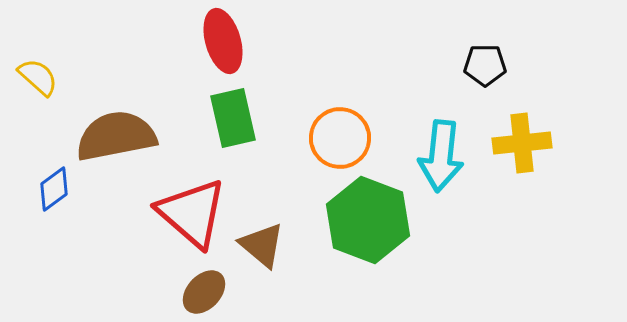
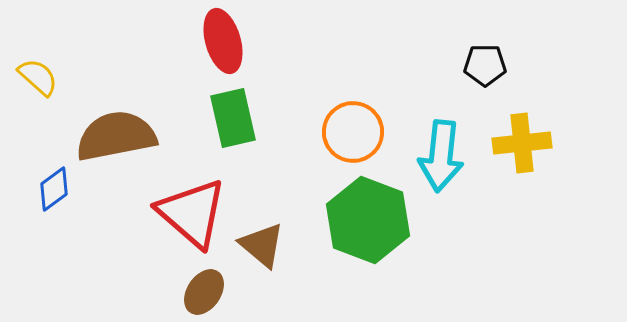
orange circle: moved 13 px right, 6 px up
brown ellipse: rotated 9 degrees counterclockwise
